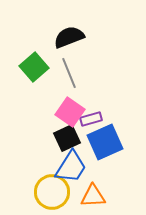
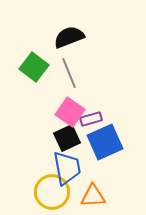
green square: rotated 12 degrees counterclockwise
blue trapezoid: moved 4 px left, 1 px down; rotated 42 degrees counterclockwise
